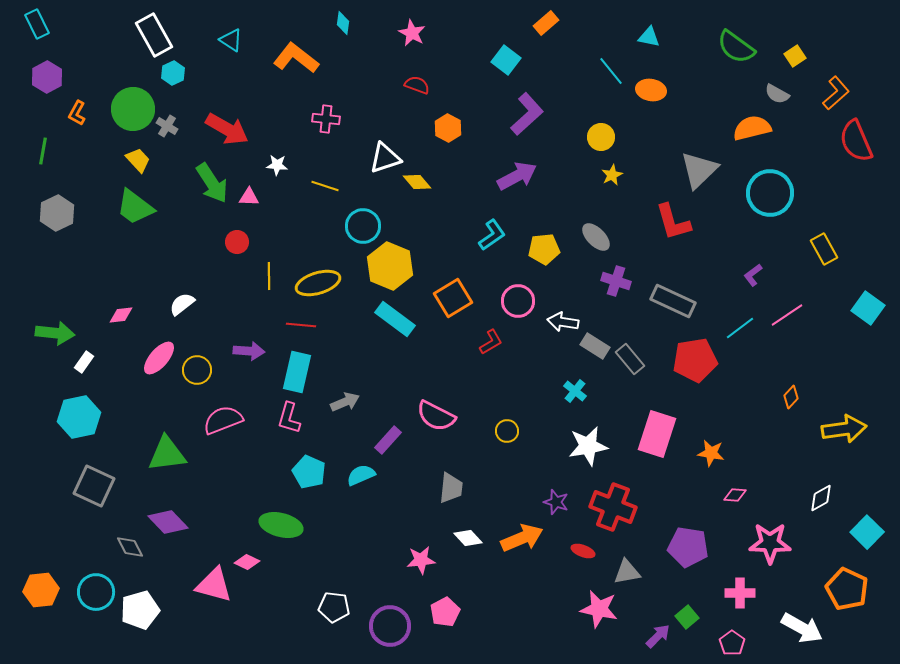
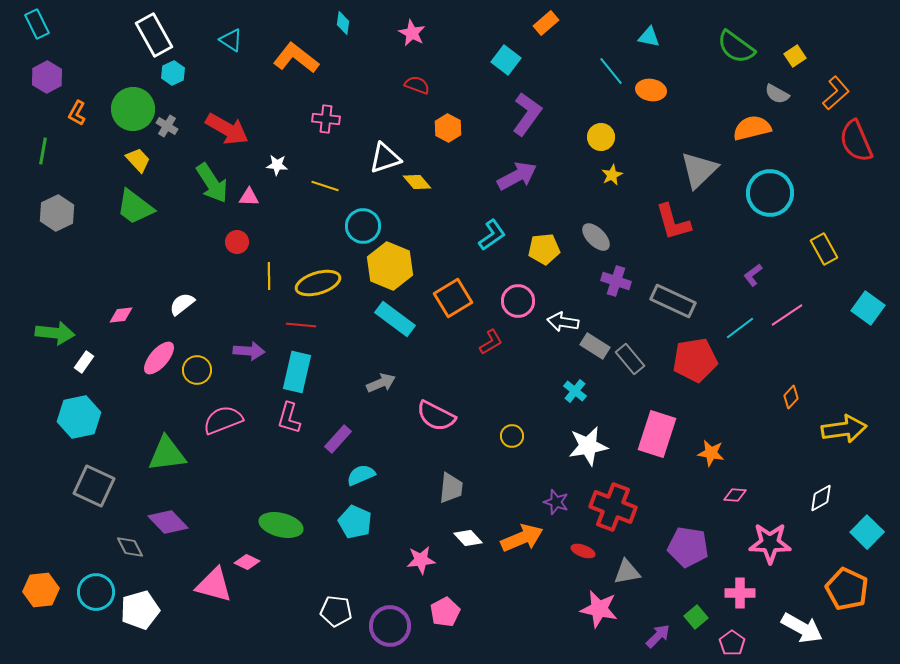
purple L-shape at (527, 114): rotated 12 degrees counterclockwise
gray arrow at (345, 402): moved 36 px right, 19 px up
yellow circle at (507, 431): moved 5 px right, 5 px down
purple rectangle at (388, 440): moved 50 px left, 1 px up
cyan pentagon at (309, 472): moved 46 px right, 50 px down
white pentagon at (334, 607): moved 2 px right, 4 px down
green square at (687, 617): moved 9 px right
